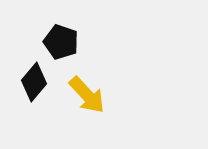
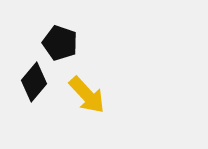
black pentagon: moved 1 px left, 1 px down
